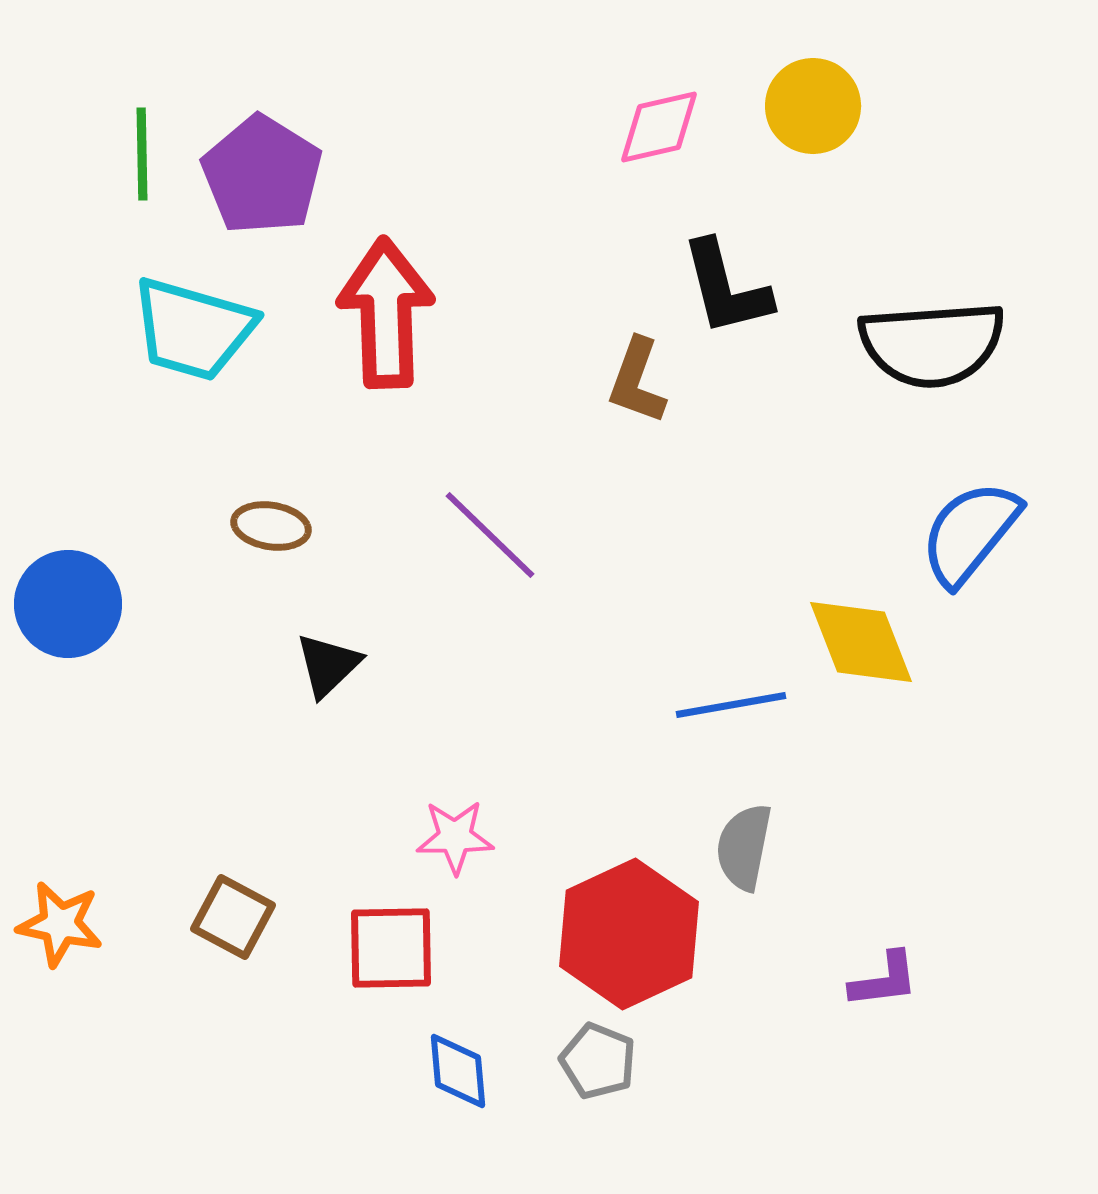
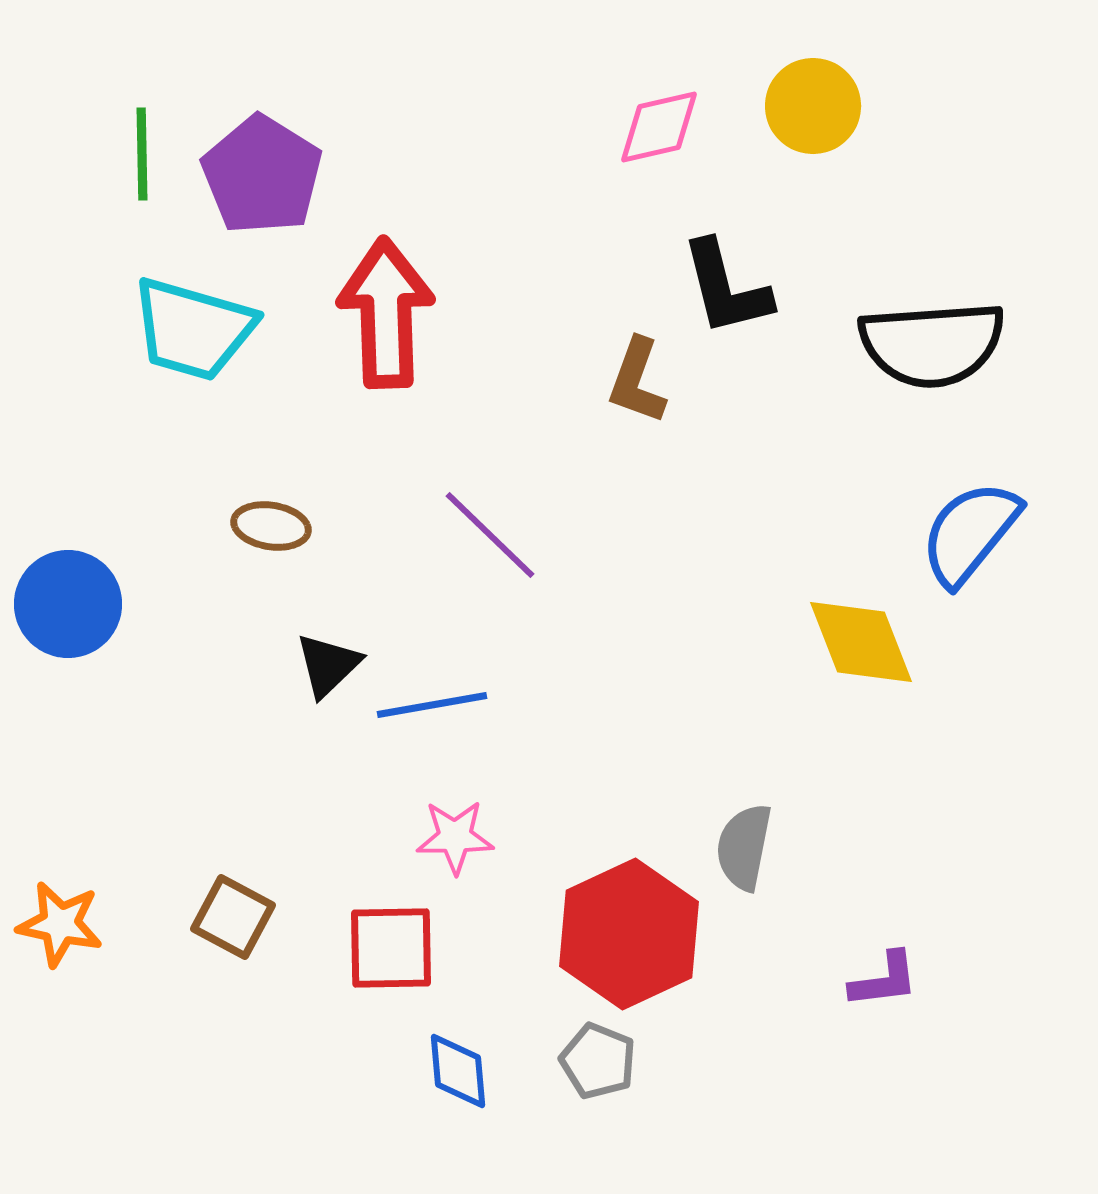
blue line: moved 299 px left
